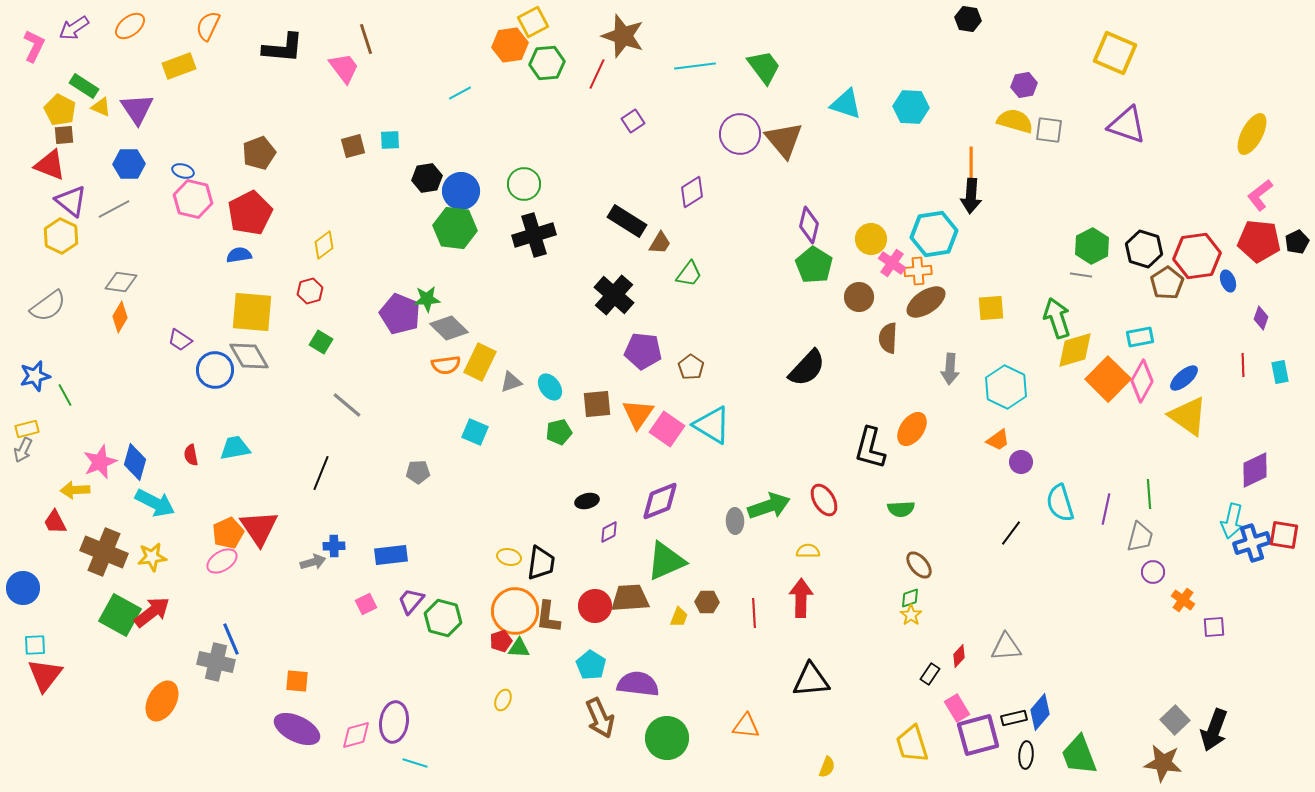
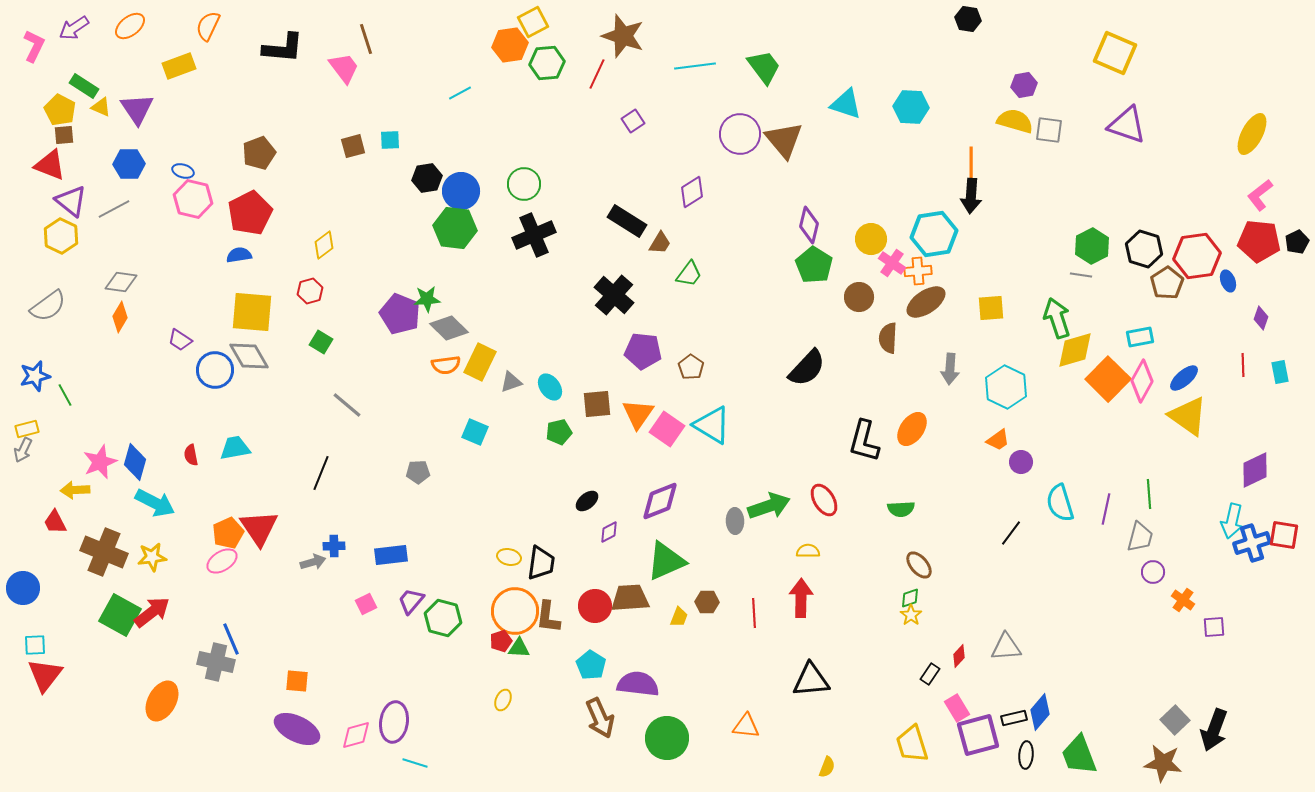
black cross at (534, 235): rotated 6 degrees counterclockwise
black L-shape at (870, 448): moved 6 px left, 7 px up
black ellipse at (587, 501): rotated 25 degrees counterclockwise
